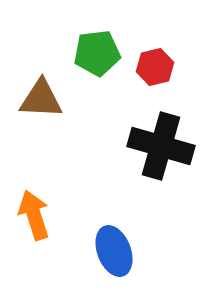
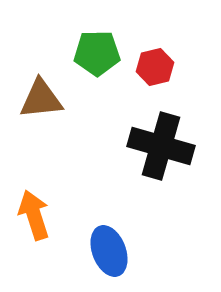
green pentagon: rotated 6 degrees clockwise
brown triangle: rotated 9 degrees counterclockwise
blue ellipse: moved 5 px left
